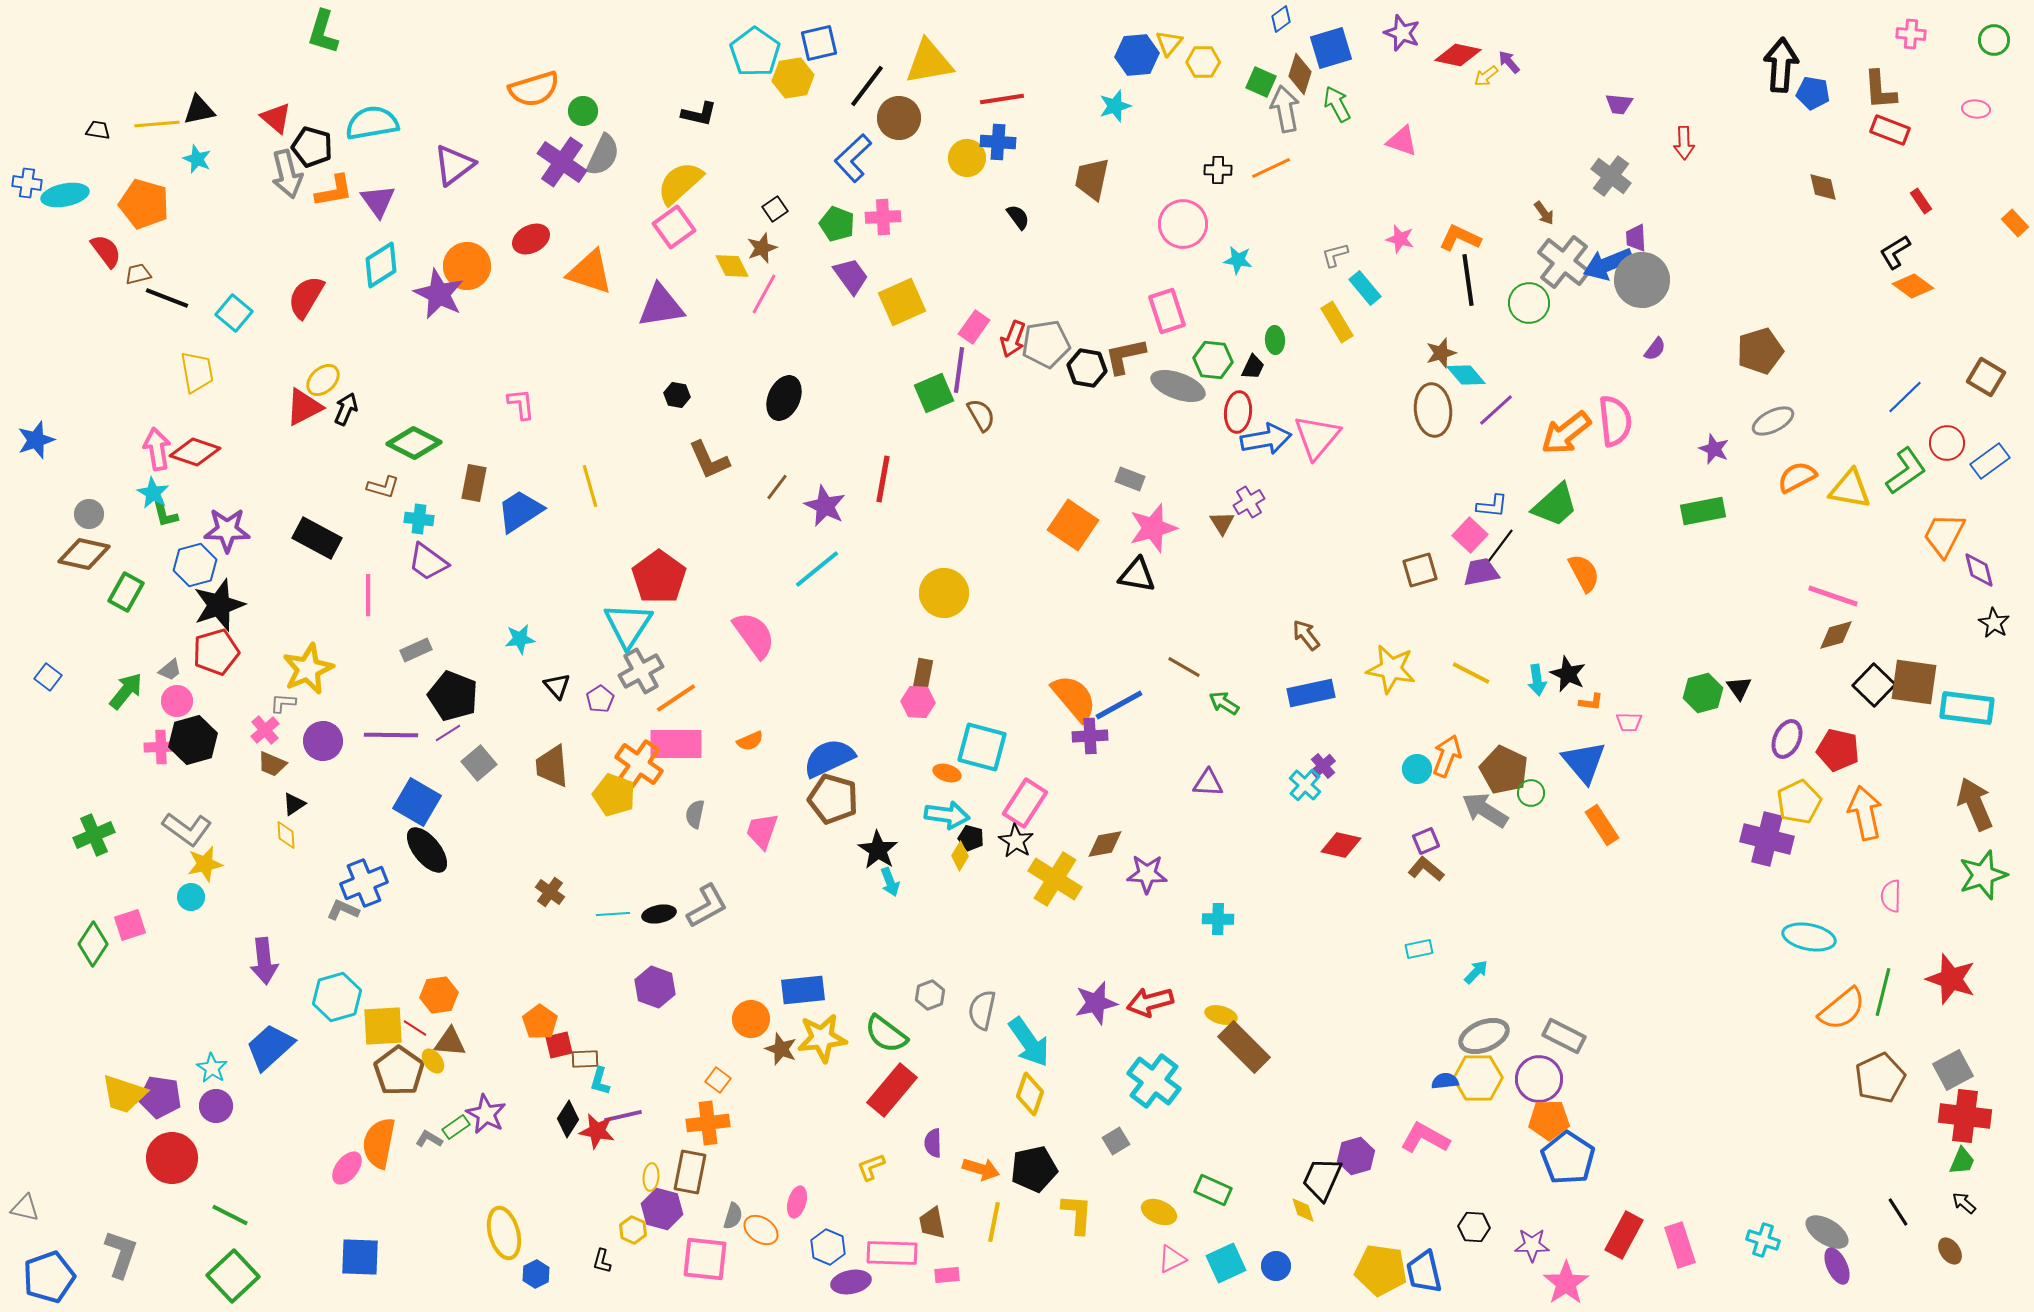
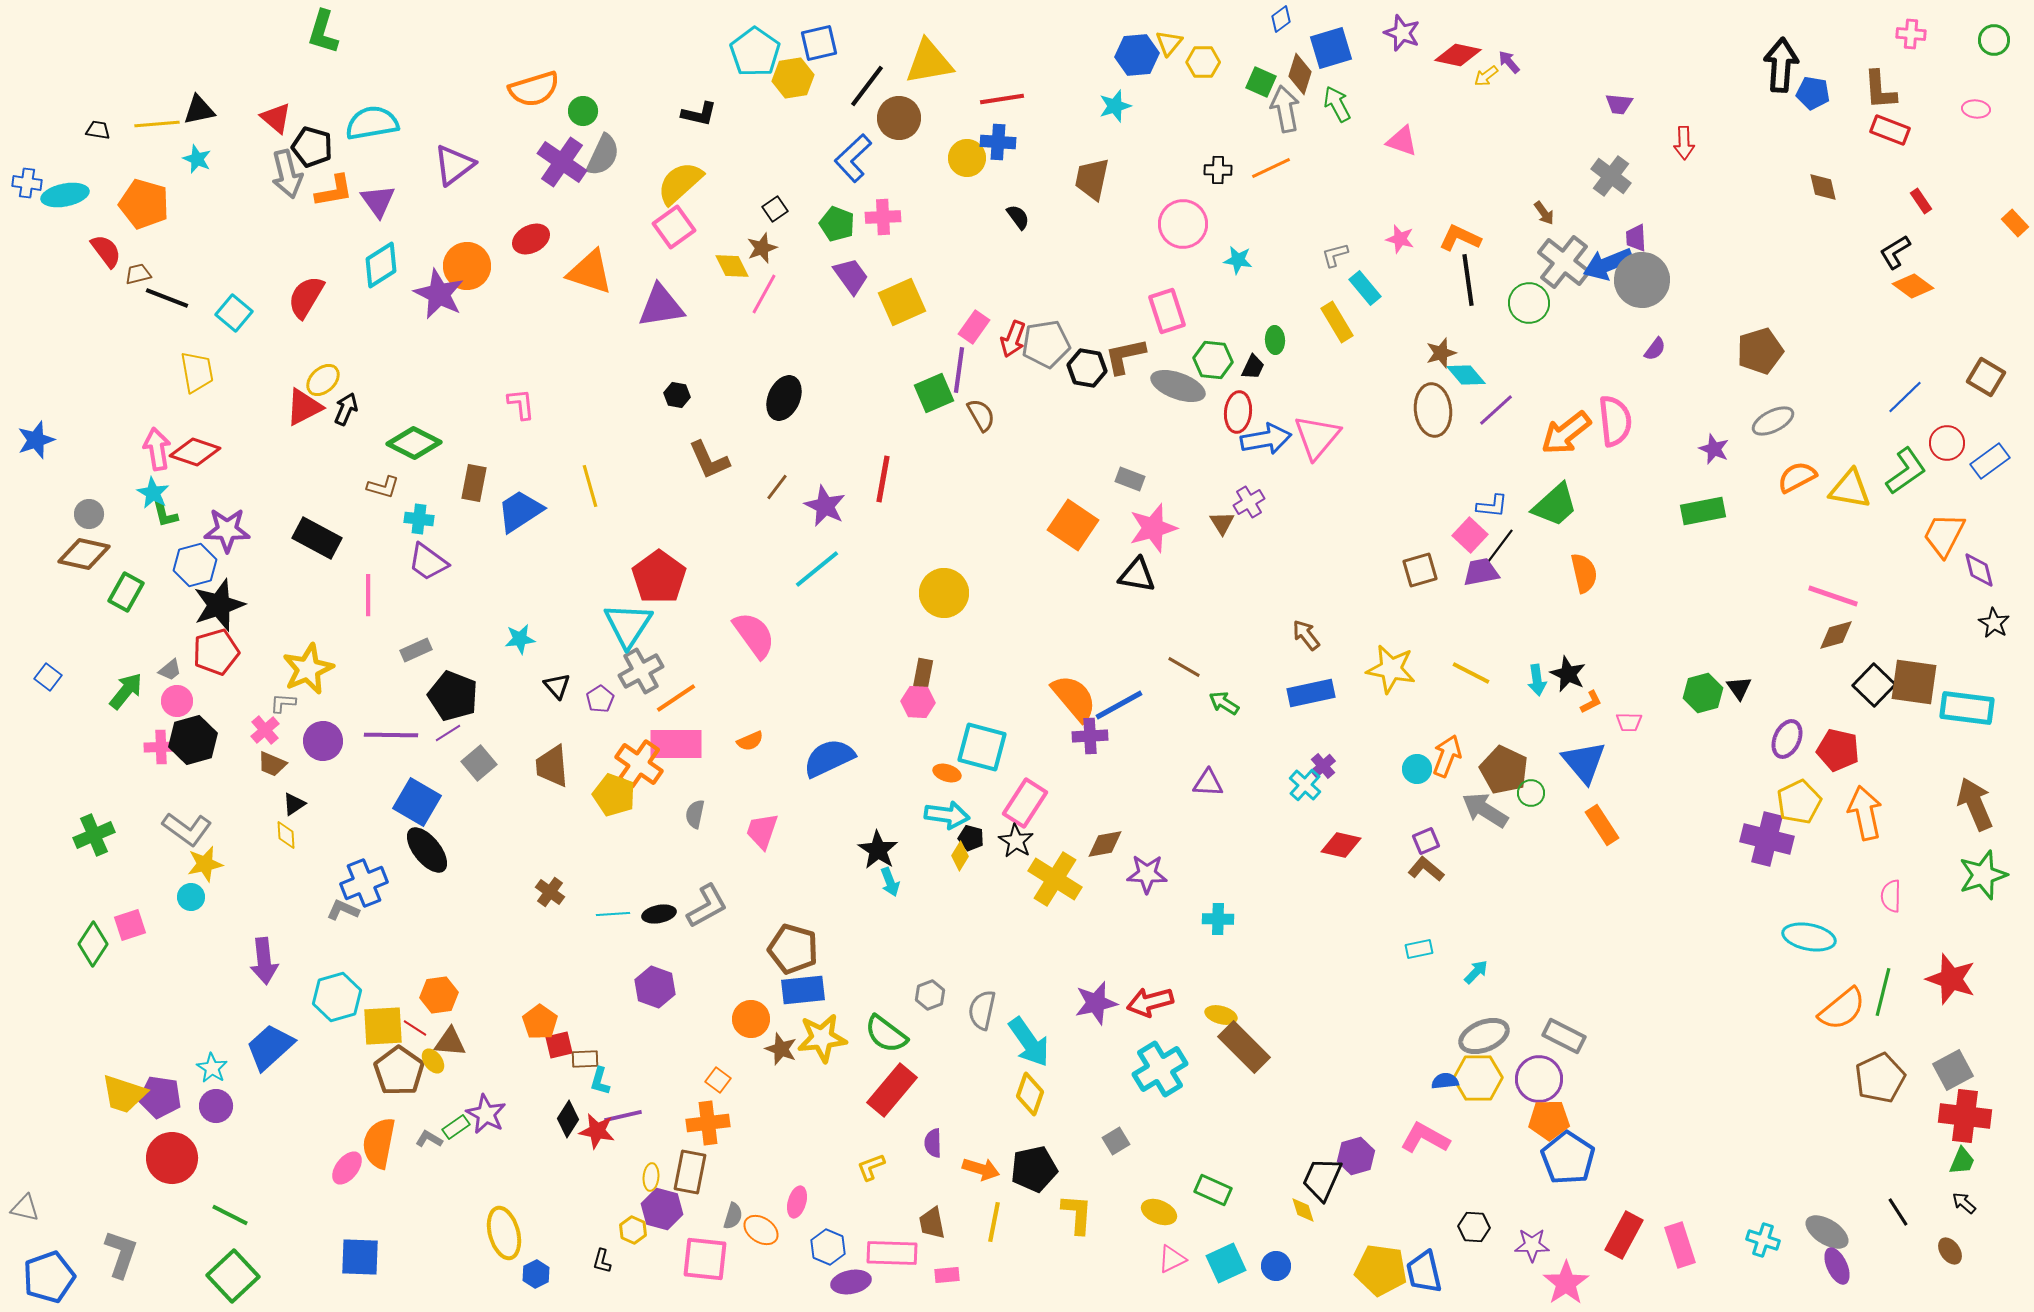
orange semicircle at (1584, 573): rotated 15 degrees clockwise
orange L-shape at (1591, 702): rotated 35 degrees counterclockwise
brown pentagon at (833, 799): moved 40 px left, 150 px down
cyan cross at (1154, 1081): moved 6 px right, 12 px up; rotated 22 degrees clockwise
